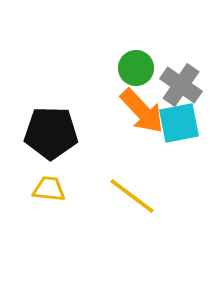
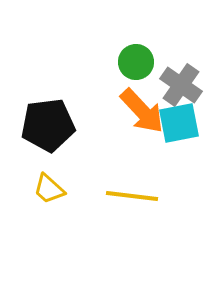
green circle: moved 6 px up
black pentagon: moved 3 px left, 8 px up; rotated 8 degrees counterclockwise
yellow trapezoid: rotated 144 degrees counterclockwise
yellow line: rotated 30 degrees counterclockwise
